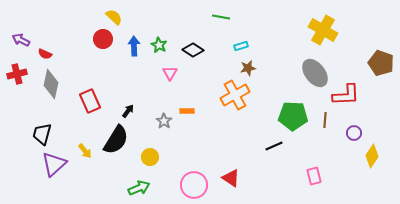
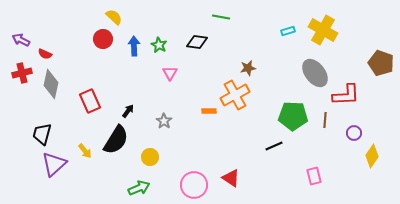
cyan rectangle: moved 47 px right, 15 px up
black diamond: moved 4 px right, 8 px up; rotated 25 degrees counterclockwise
red cross: moved 5 px right, 1 px up
orange rectangle: moved 22 px right
